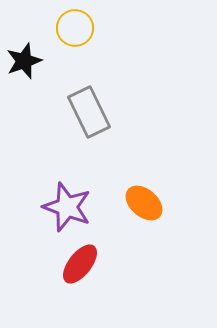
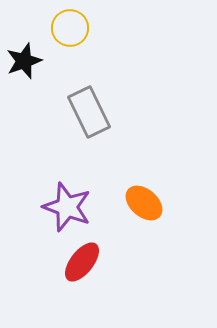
yellow circle: moved 5 px left
red ellipse: moved 2 px right, 2 px up
